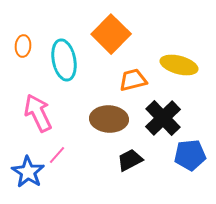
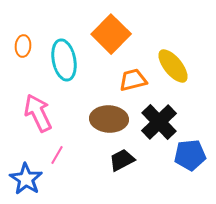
yellow ellipse: moved 6 px left, 1 px down; rotated 36 degrees clockwise
black cross: moved 4 px left, 4 px down
pink line: rotated 12 degrees counterclockwise
black trapezoid: moved 8 px left
blue star: moved 2 px left, 7 px down
